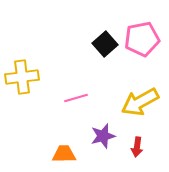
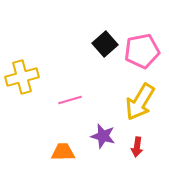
pink pentagon: moved 12 px down
yellow cross: rotated 8 degrees counterclockwise
pink line: moved 6 px left, 2 px down
yellow arrow: rotated 30 degrees counterclockwise
purple star: rotated 30 degrees clockwise
orange trapezoid: moved 1 px left, 2 px up
